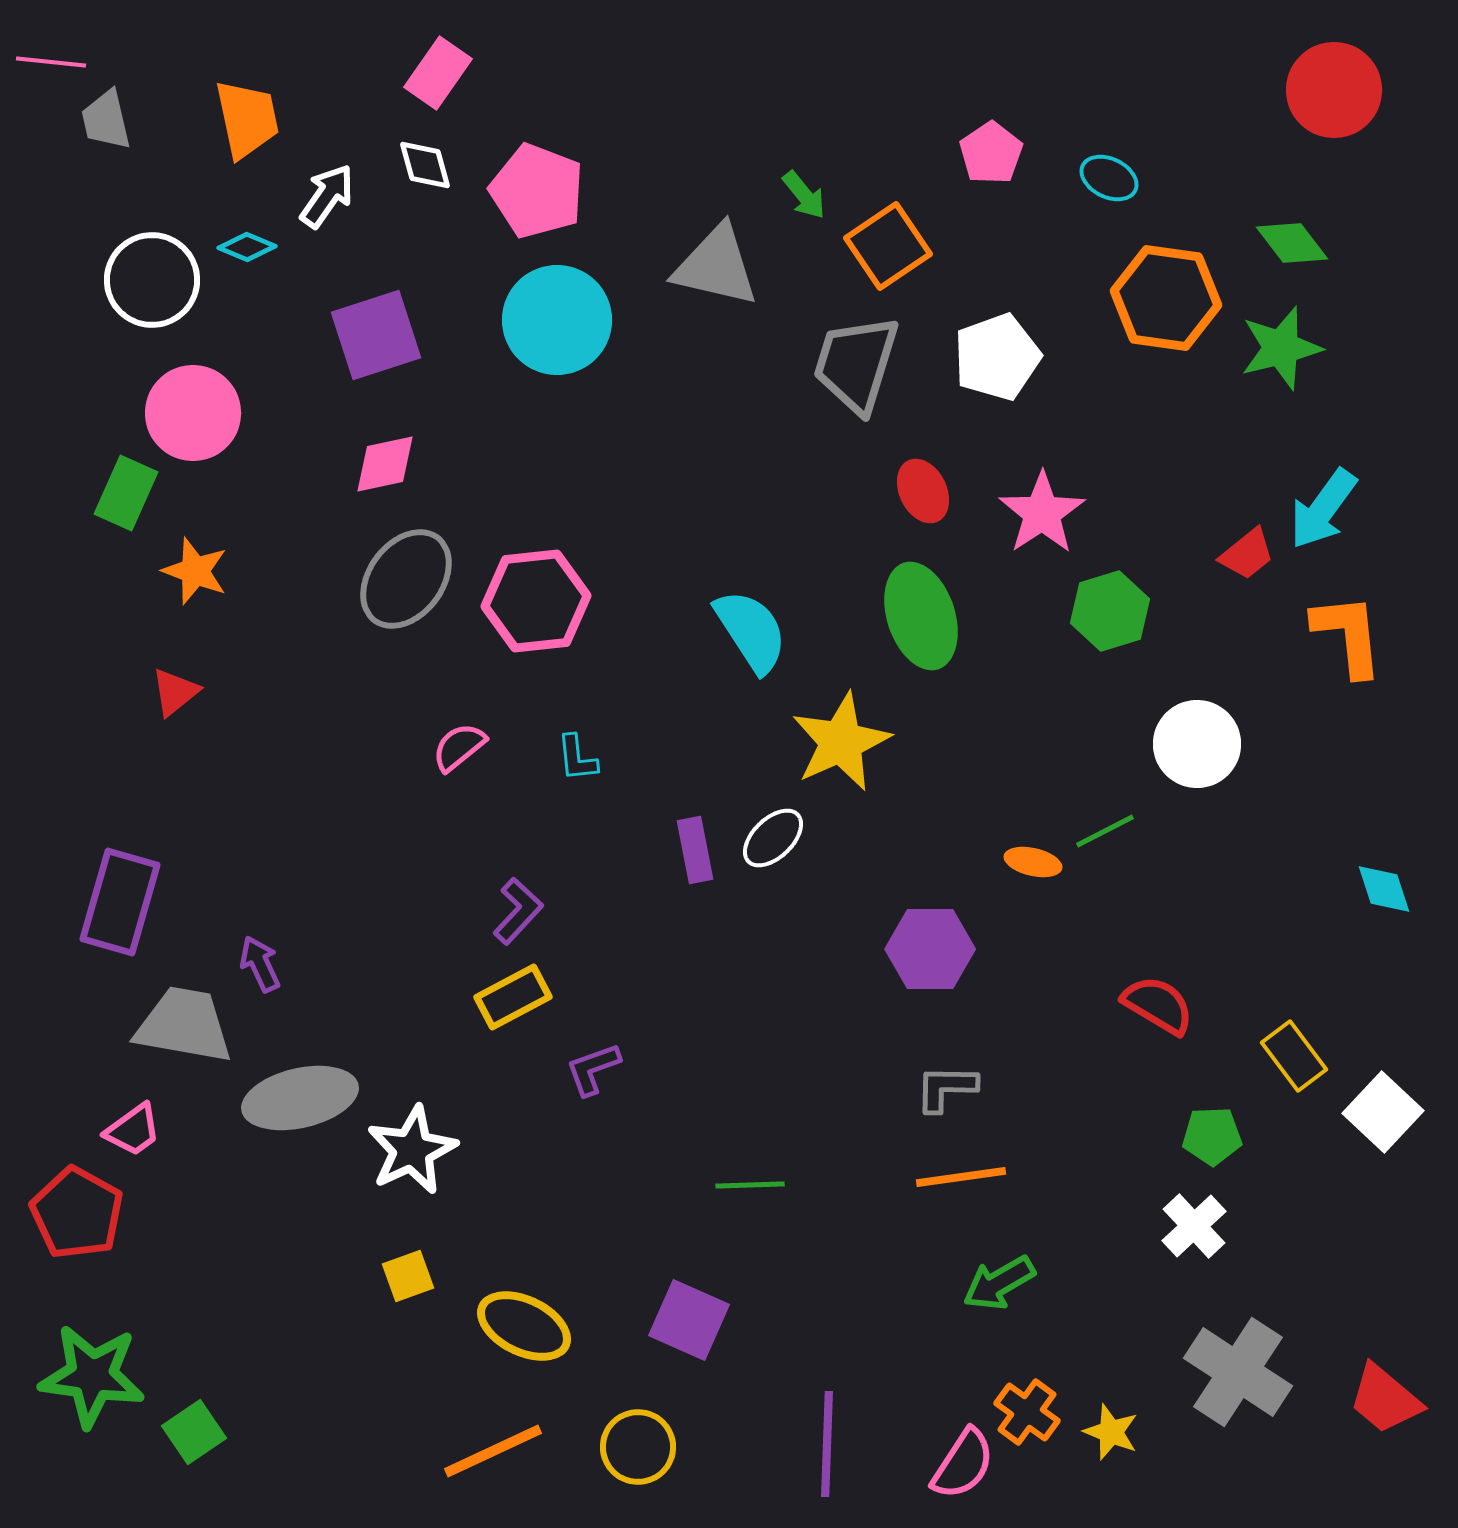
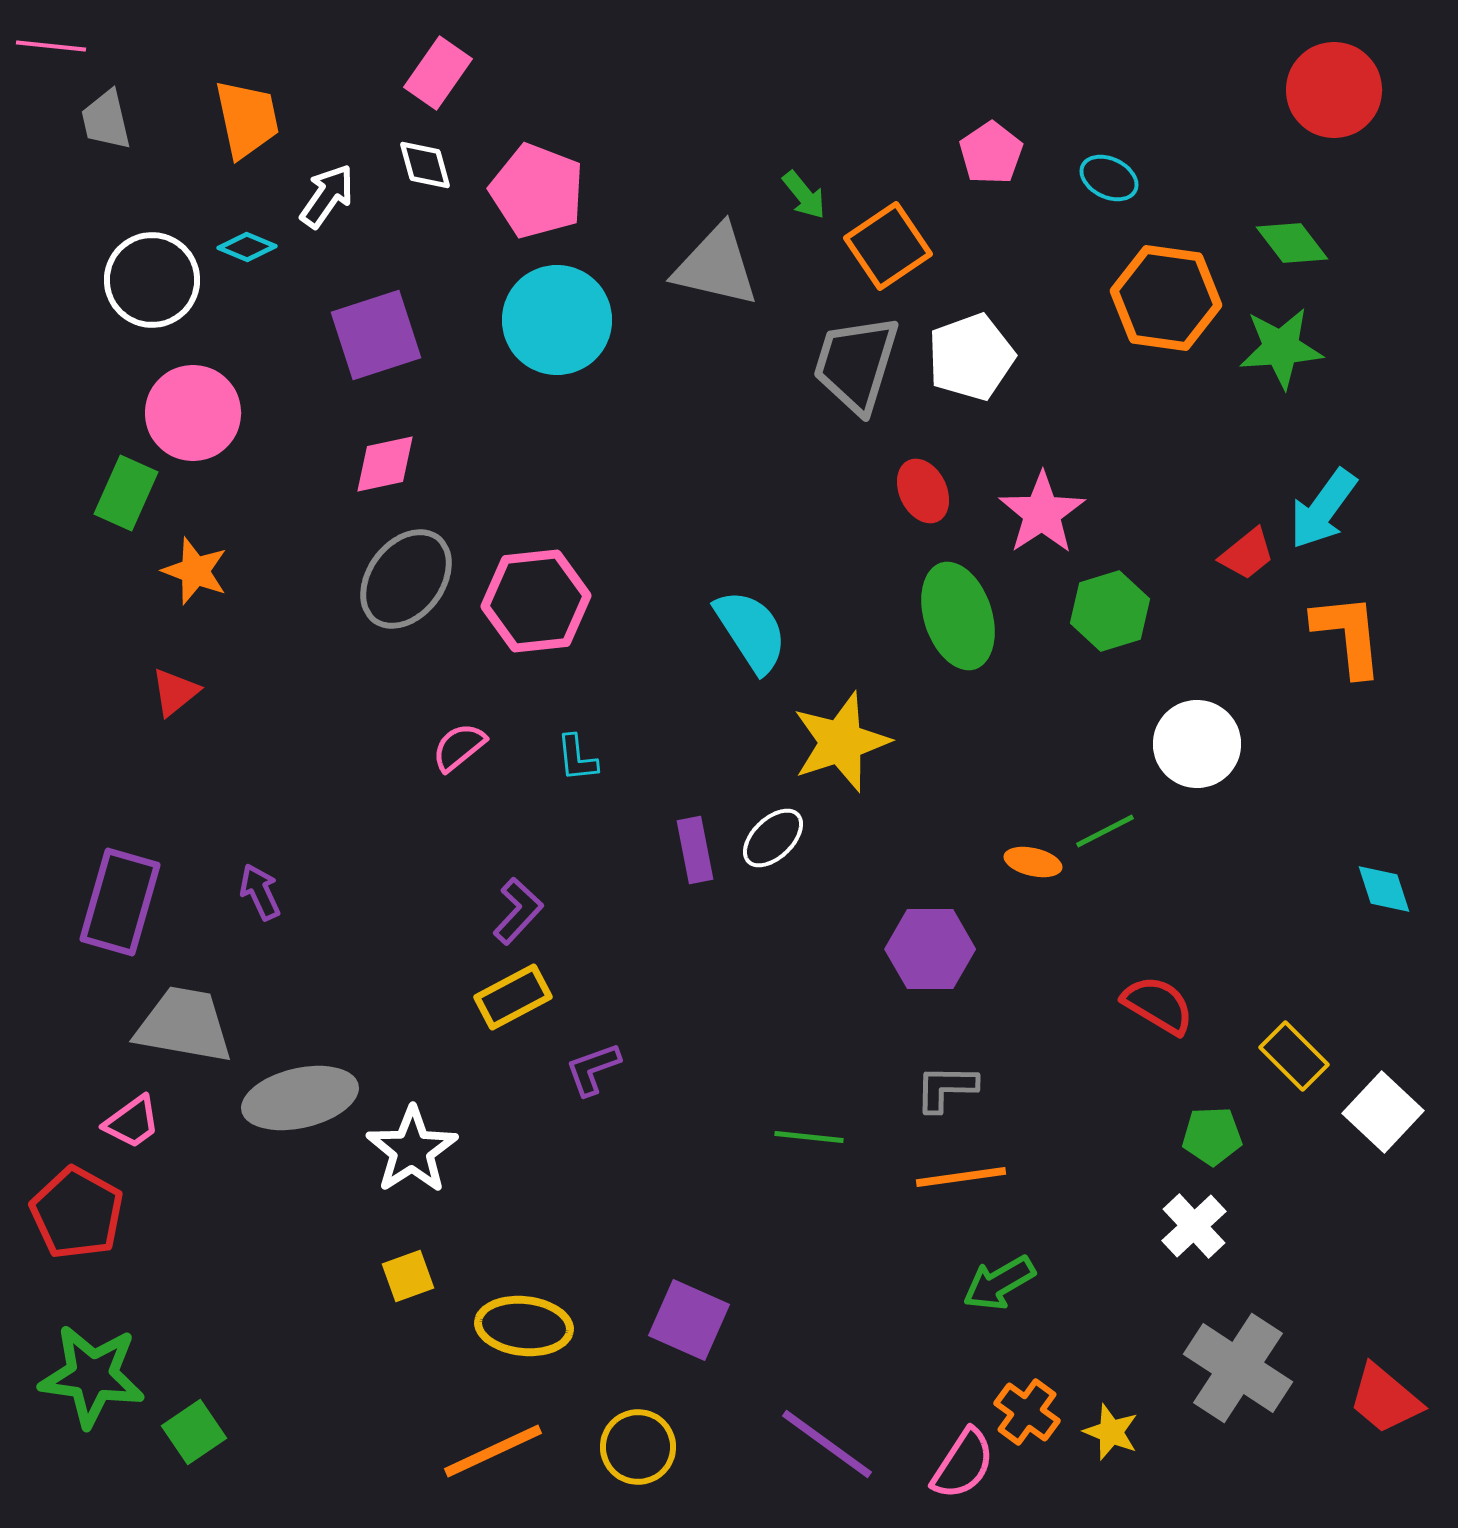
pink line at (51, 62): moved 16 px up
green star at (1281, 348): rotated 10 degrees clockwise
white pentagon at (997, 357): moved 26 px left
green ellipse at (921, 616): moved 37 px right
yellow star at (841, 742): rotated 6 degrees clockwise
purple arrow at (260, 964): moved 72 px up
yellow rectangle at (1294, 1056): rotated 8 degrees counterclockwise
pink trapezoid at (133, 1130): moved 1 px left, 8 px up
white star at (412, 1150): rotated 8 degrees counterclockwise
green line at (750, 1185): moved 59 px right, 48 px up; rotated 8 degrees clockwise
yellow ellipse at (524, 1326): rotated 20 degrees counterclockwise
gray cross at (1238, 1372): moved 4 px up
purple line at (827, 1444): rotated 56 degrees counterclockwise
